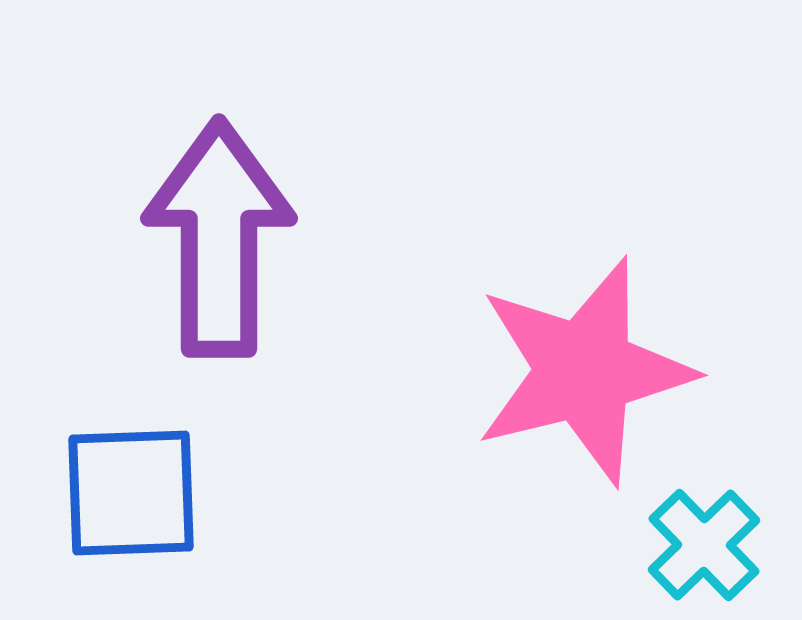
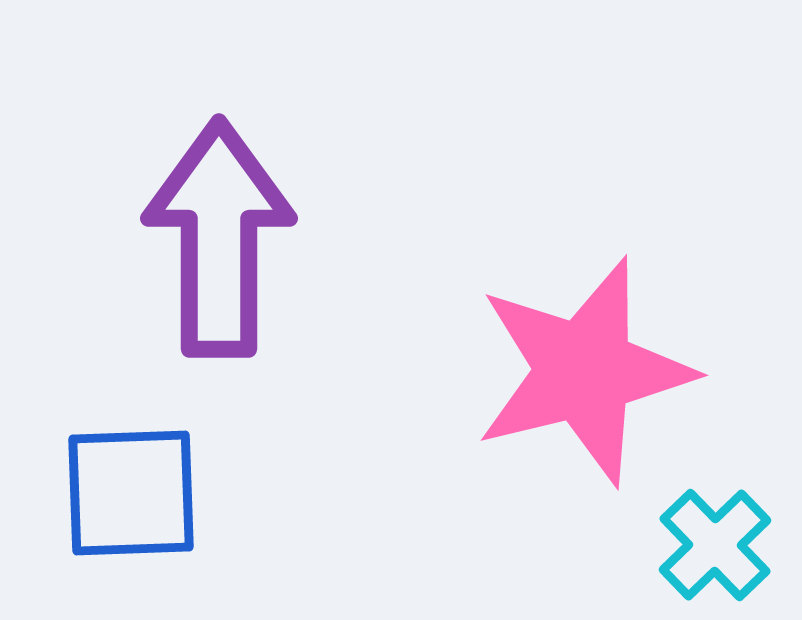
cyan cross: moved 11 px right
